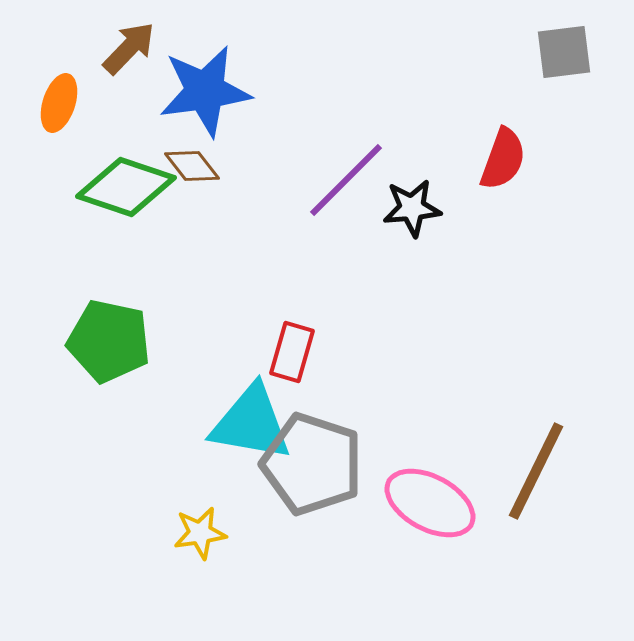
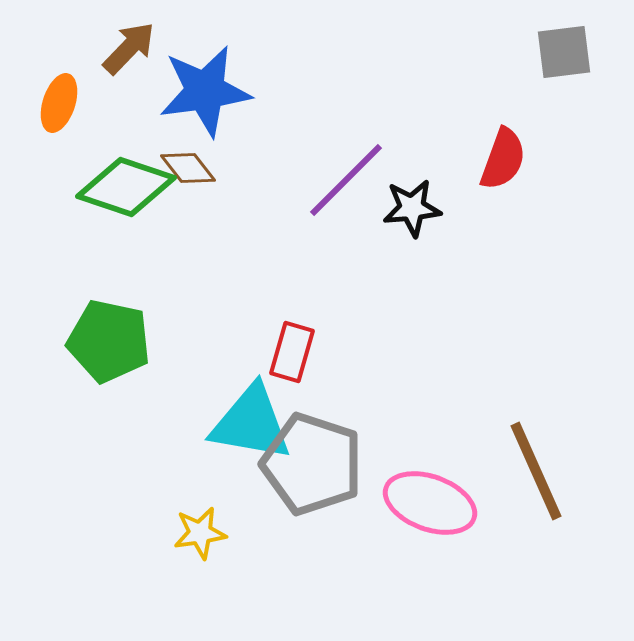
brown diamond: moved 4 px left, 2 px down
brown line: rotated 50 degrees counterclockwise
pink ellipse: rotated 8 degrees counterclockwise
